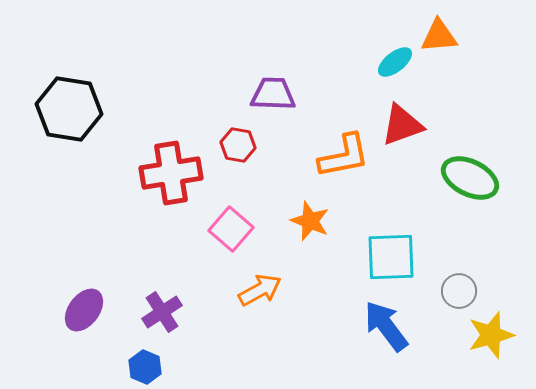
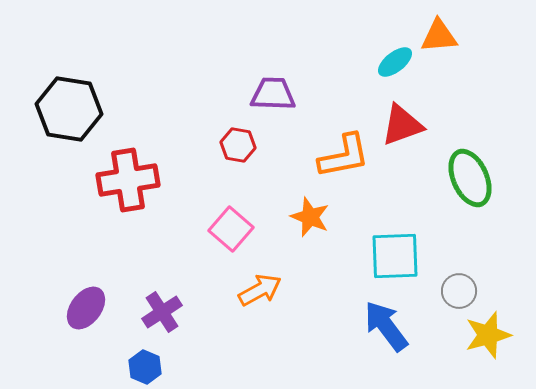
red cross: moved 43 px left, 7 px down
green ellipse: rotated 40 degrees clockwise
orange star: moved 4 px up
cyan square: moved 4 px right, 1 px up
purple ellipse: moved 2 px right, 2 px up
yellow star: moved 3 px left
